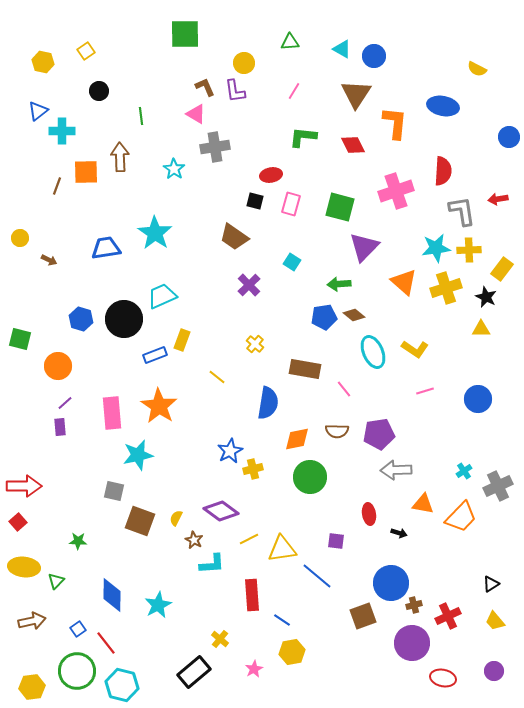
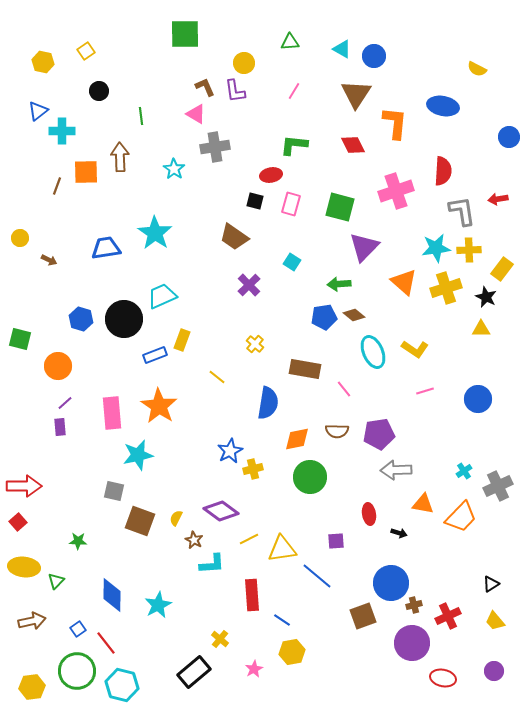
green L-shape at (303, 137): moved 9 px left, 8 px down
purple square at (336, 541): rotated 12 degrees counterclockwise
